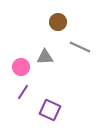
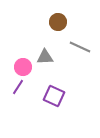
pink circle: moved 2 px right
purple line: moved 5 px left, 5 px up
purple square: moved 4 px right, 14 px up
